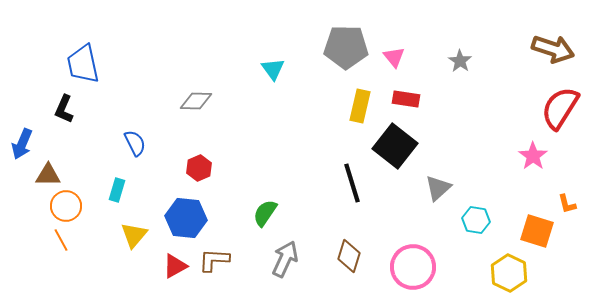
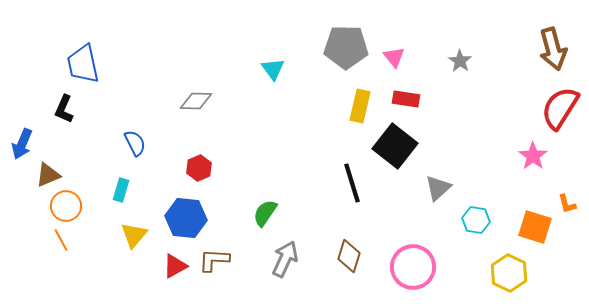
brown arrow: rotated 57 degrees clockwise
brown triangle: rotated 24 degrees counterclockwise
cyan rectangle: moved 4 px right
orange square: moved 2 px left, 4 px up
